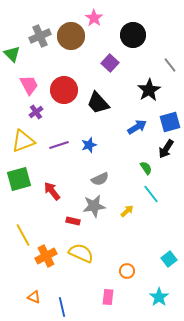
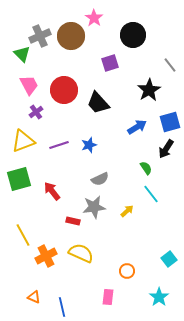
green triangle: moved 10 px right
purple square: rotated 30 degrees clockwise
gray star: moved 1 px down
